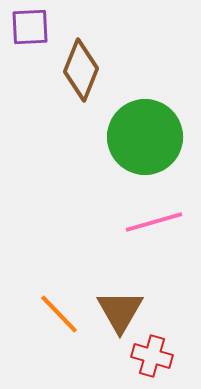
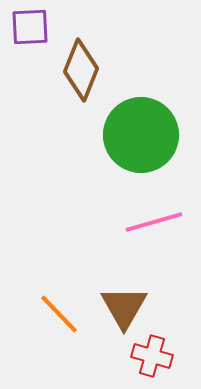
green circle: moved 4 px left, 2 px up
brown triangle: moved 4 px right, 4 px up
